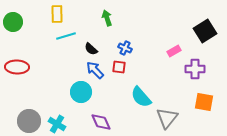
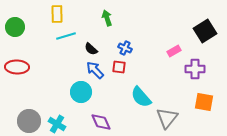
green circle: moved 2 px right, 5 px down
